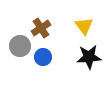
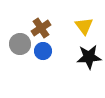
gray circle: moved 2 px up
blue circle: moved 6 px up
